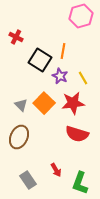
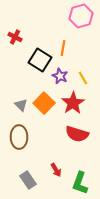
red cross: moved 1 px left
orange line: moved 3 px up
red star: rotated 25 degrees counterclockwise
brown ellipse: rotated 25 degrees counterclockwise
